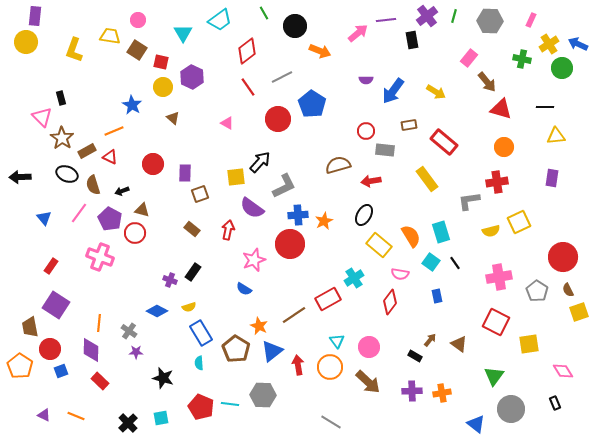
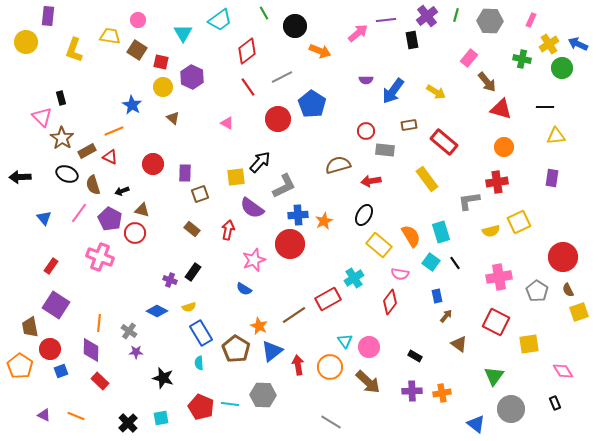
purple rectangle at (35, 16): moved 13 px right
green line at (454, 16): moved 2 px right, 1 px up
brown arrow at (430, 340): moved 16 px right, 24 px up
cyan triangle at (337, 341): moved 8 px right
